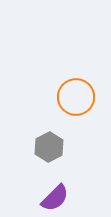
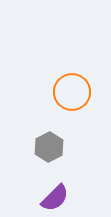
orange circle: moved 4 px left, 5 px up
